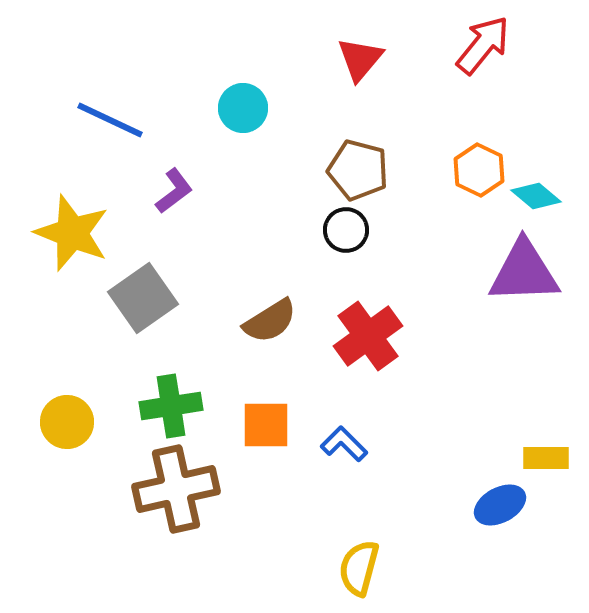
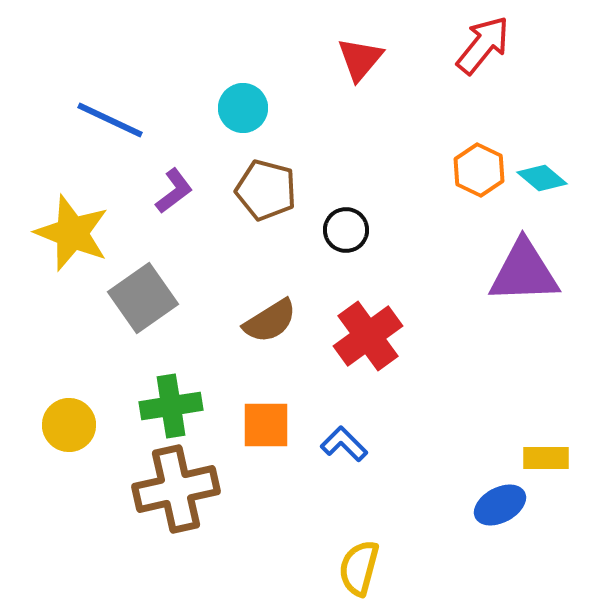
brown pentagon: moved 92 px left, 20 px down
cyan diamond: moved 6 px right, 18 px up
yellow circle: moved 2 px right, 3 px down
